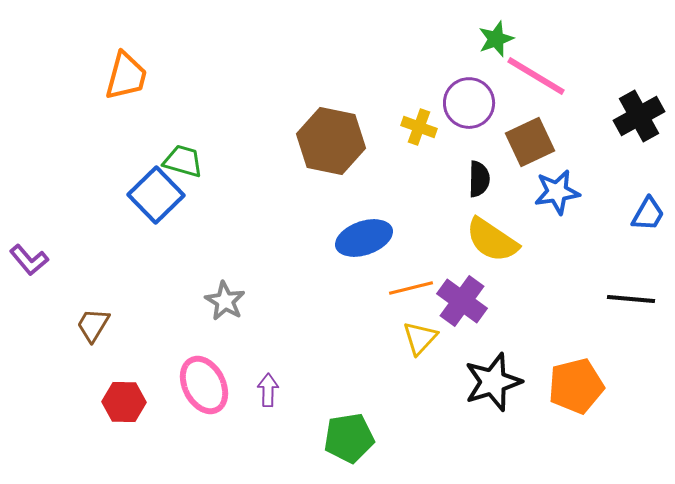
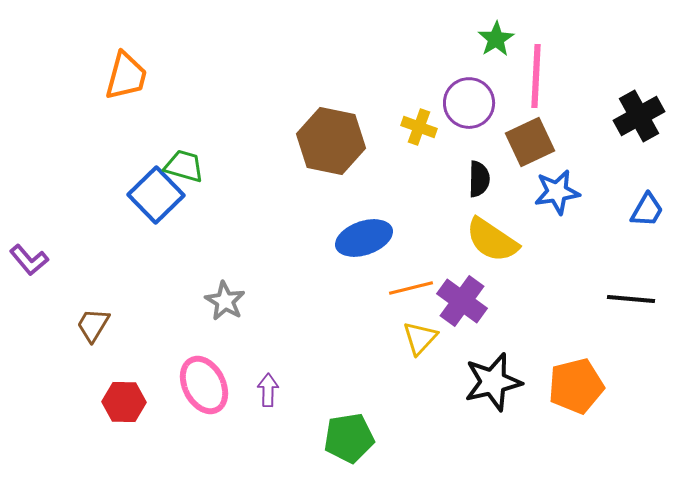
green star: rotated 12 degrees counterclockwise
pink line: rotated 62 degrees clockwise
green trapezoid: moved 1 px right, 5 px down
blue trapezoid: moved 1 px left, 4 px up
black star: rotated 4 degrees clockwise
